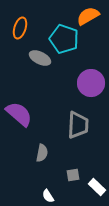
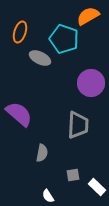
orange ellipse: moved 4 px down
